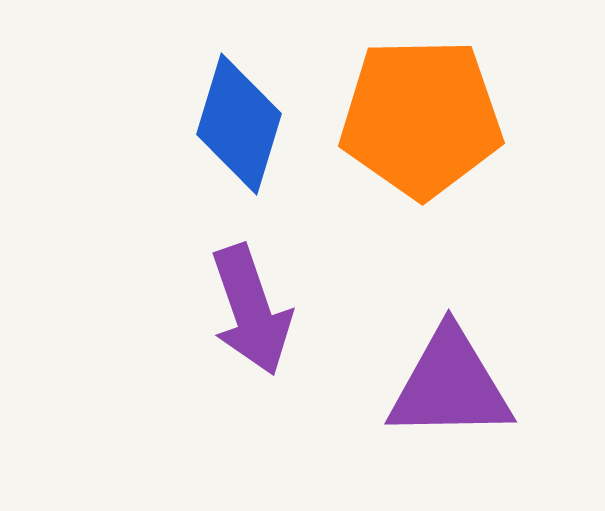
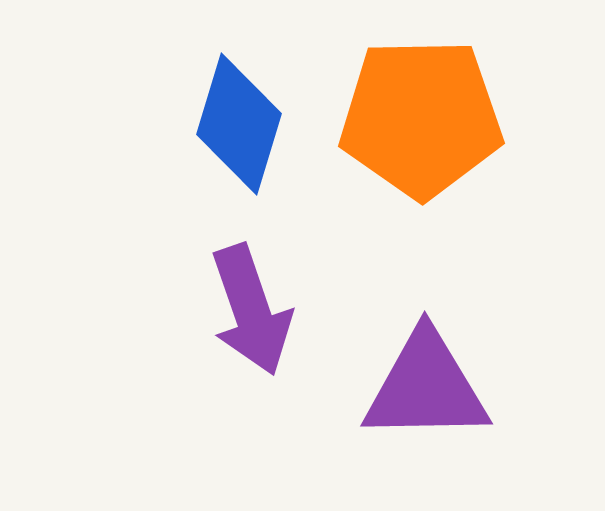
purple triangle: moved 24 px left, 2 px down
